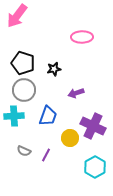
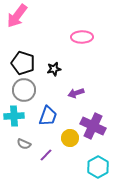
gray semicircle: moved 7 px up
purple line: rotated 16 degrees clockwise
cyan hexagon: moved 3 px right
